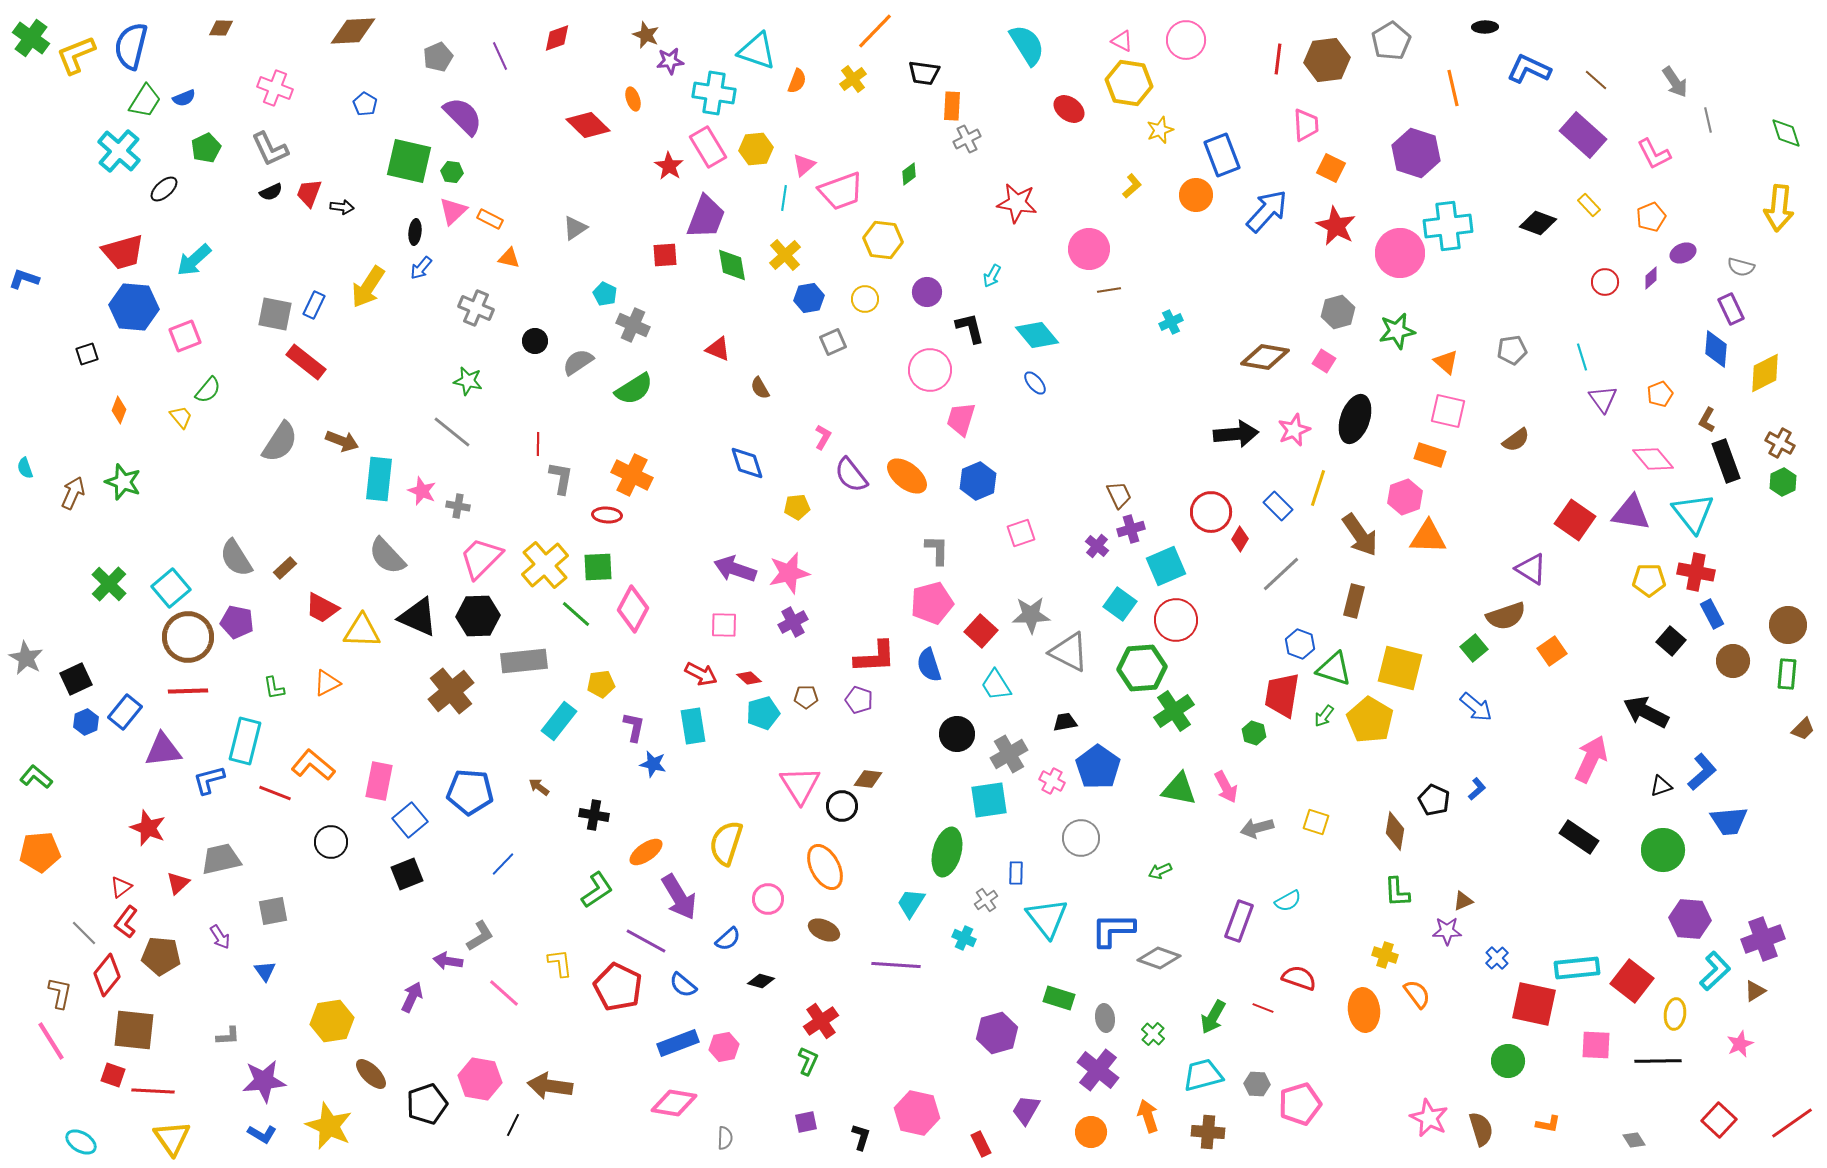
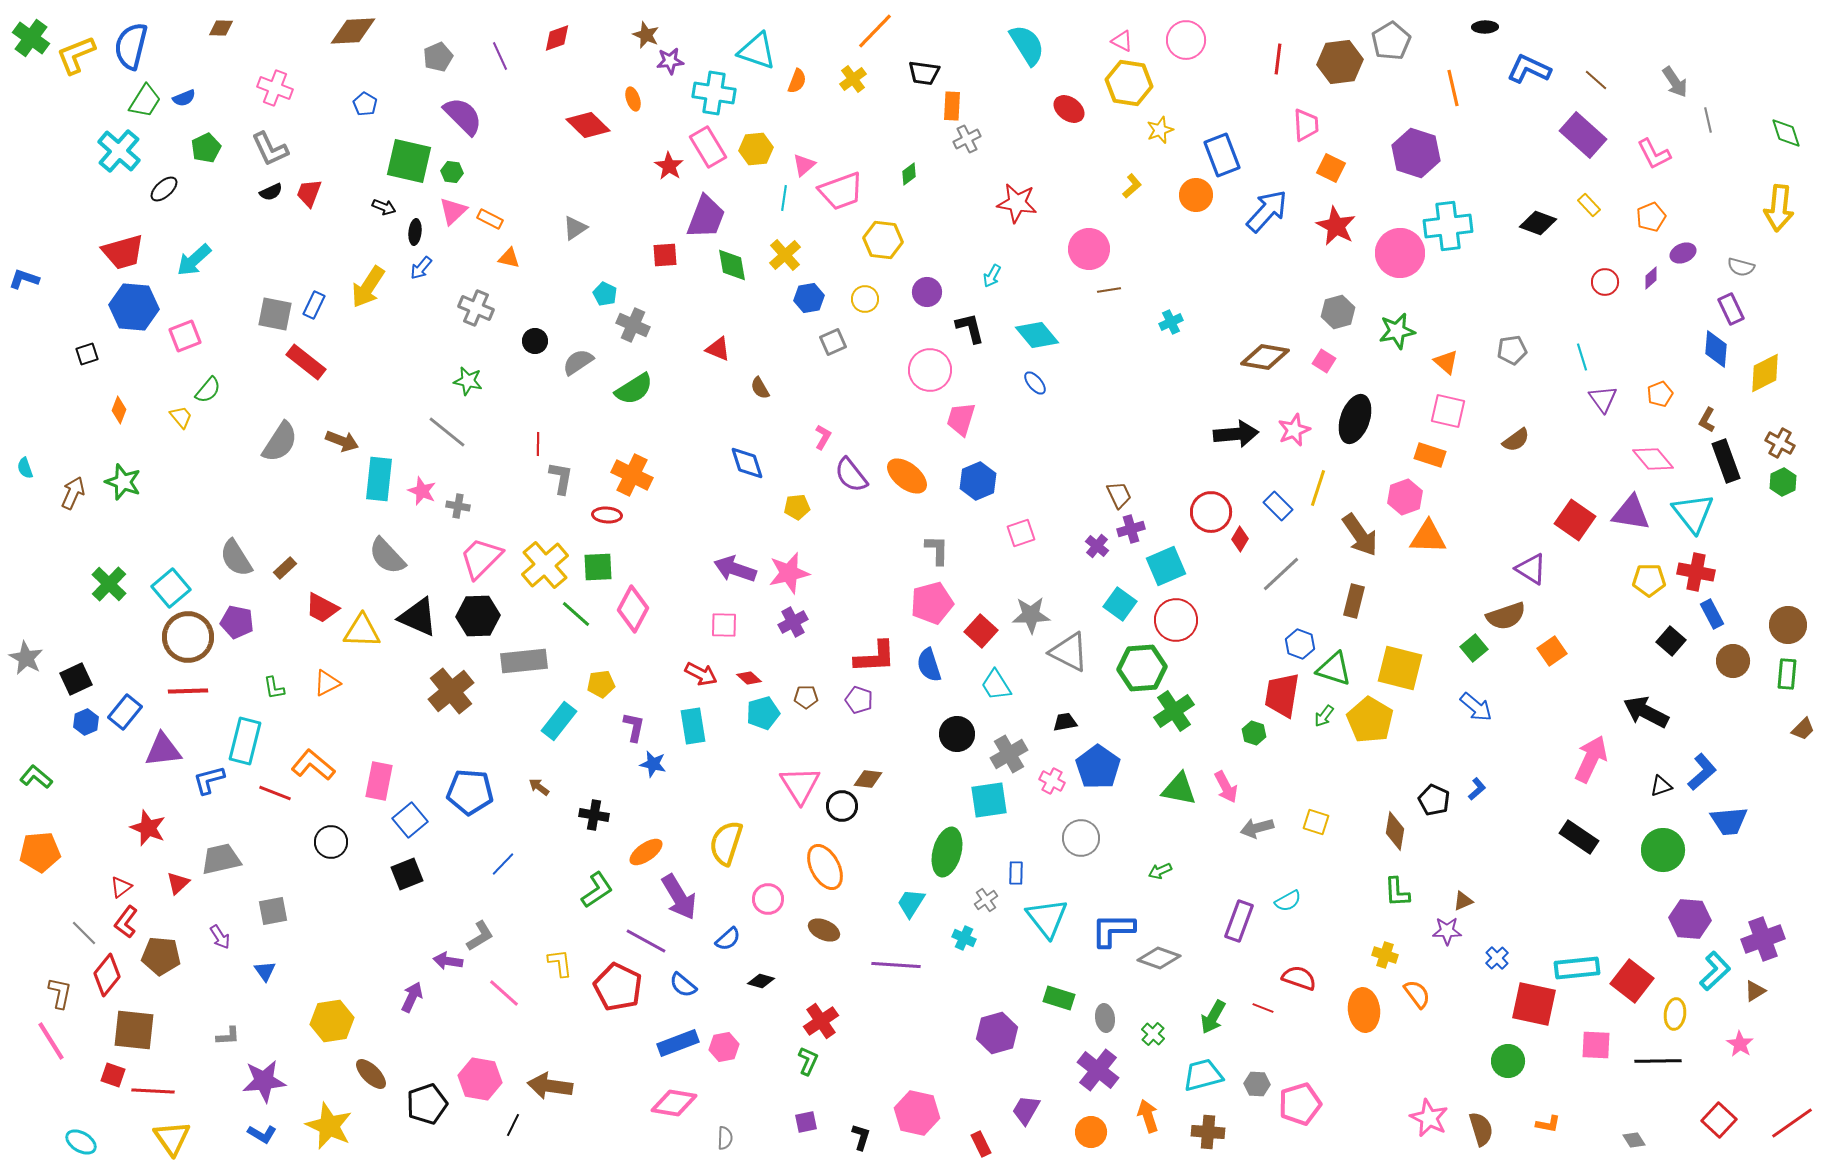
brown hexagon at (1327, 60): moved 13 px right, 2 px down
black arrow at (342, 207): moved 42 px right; rotated 15 degrees clockwise
gray line at (452, 432): moved 5 px left
pink star at (1740, 1044): rotated 16 degrees counterclockwise
